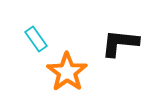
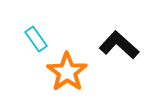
black L-shape: moved 1 px left, 2 px down; rotated 36 degrees clockwise
